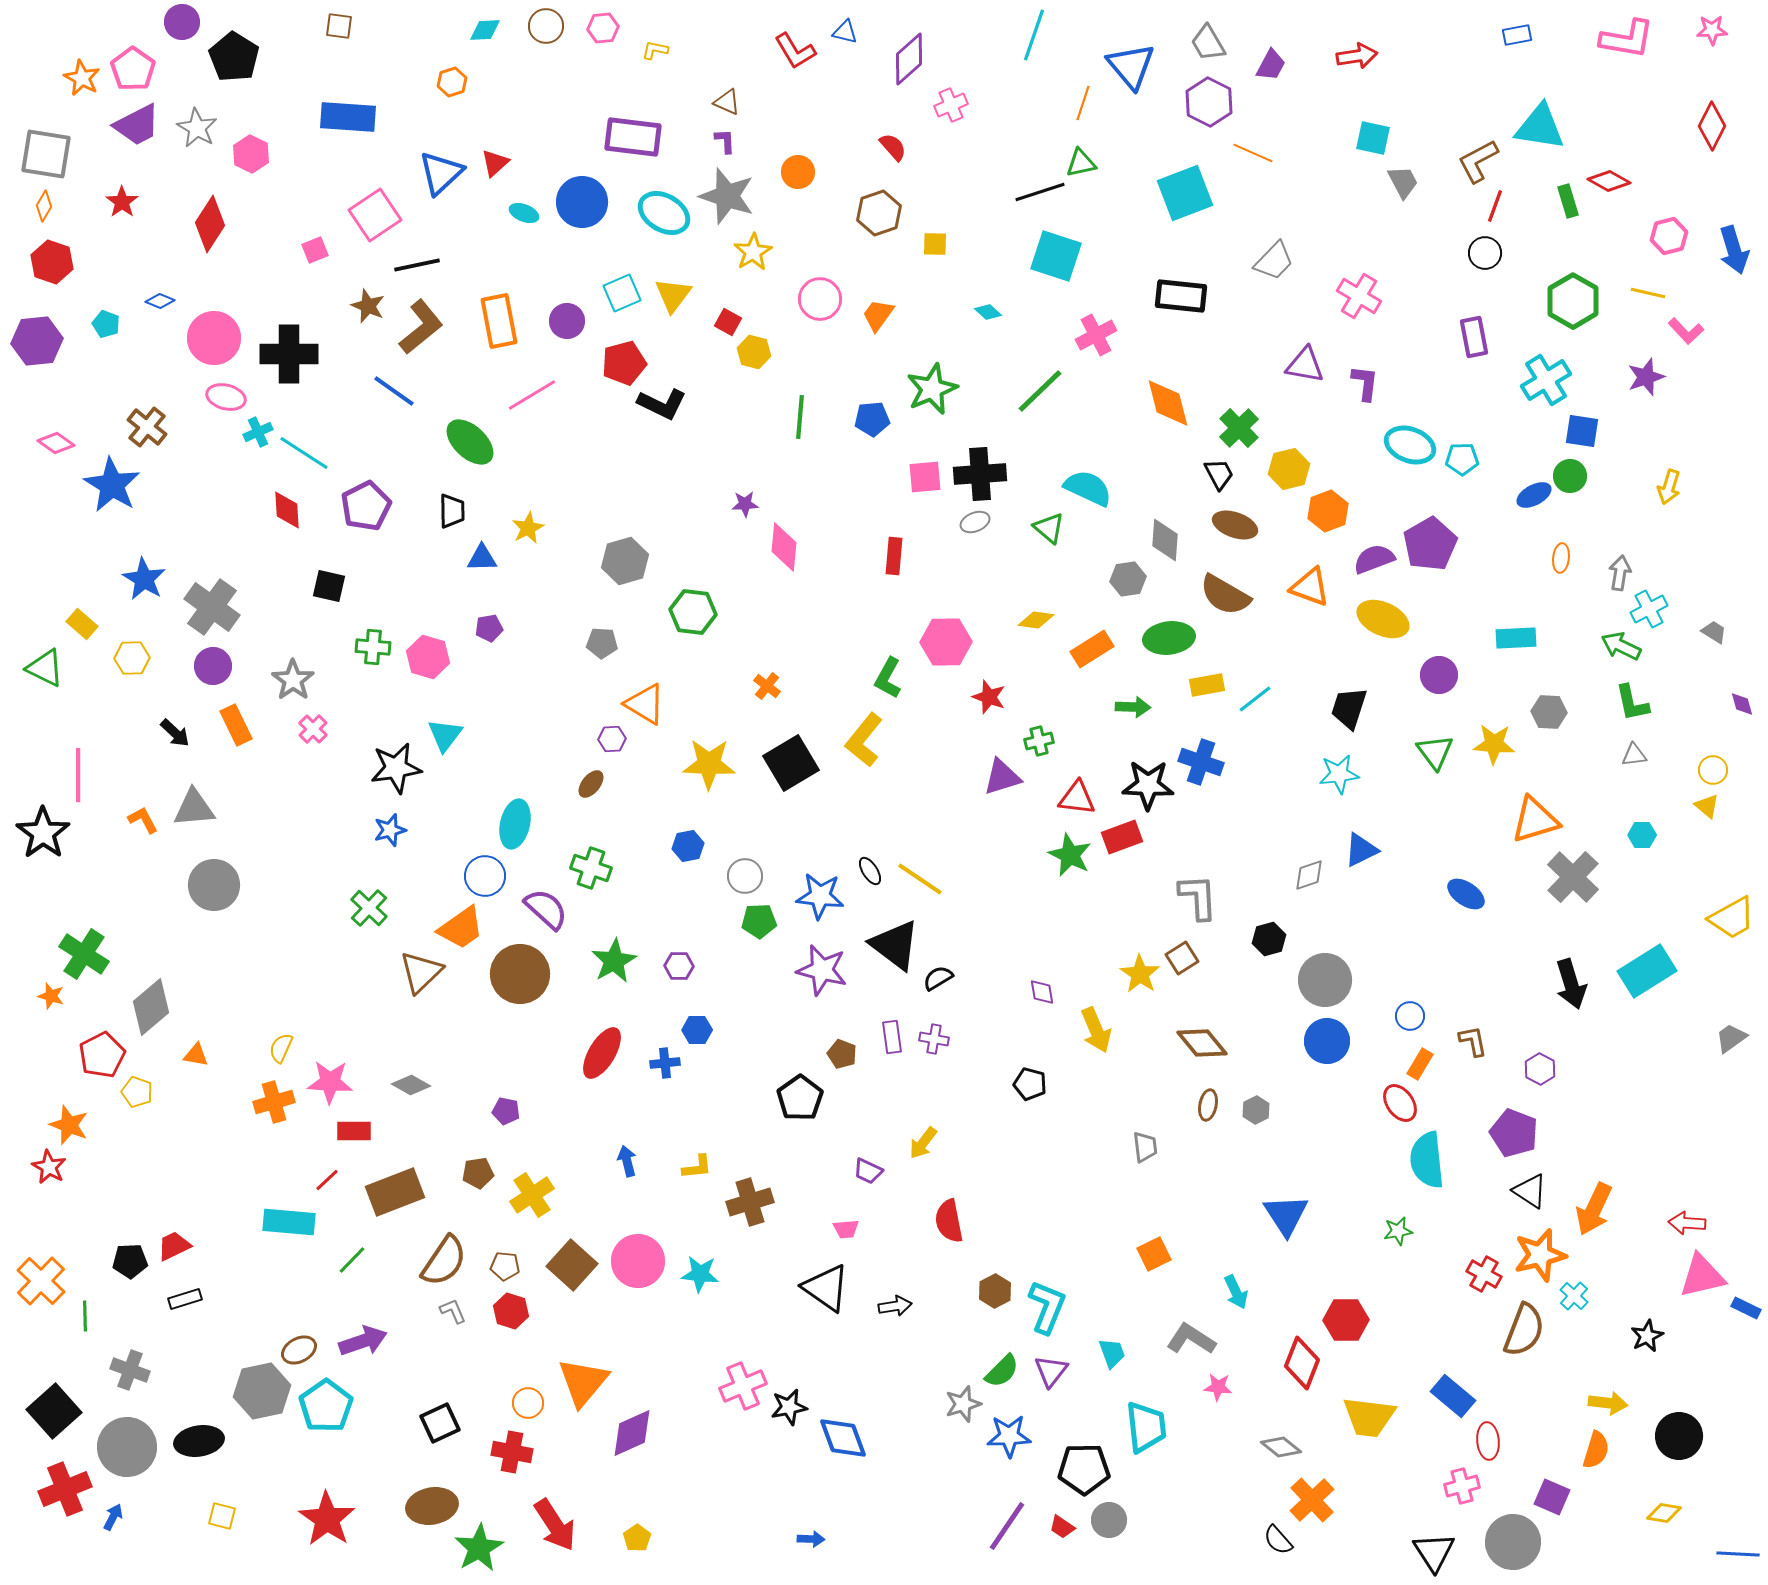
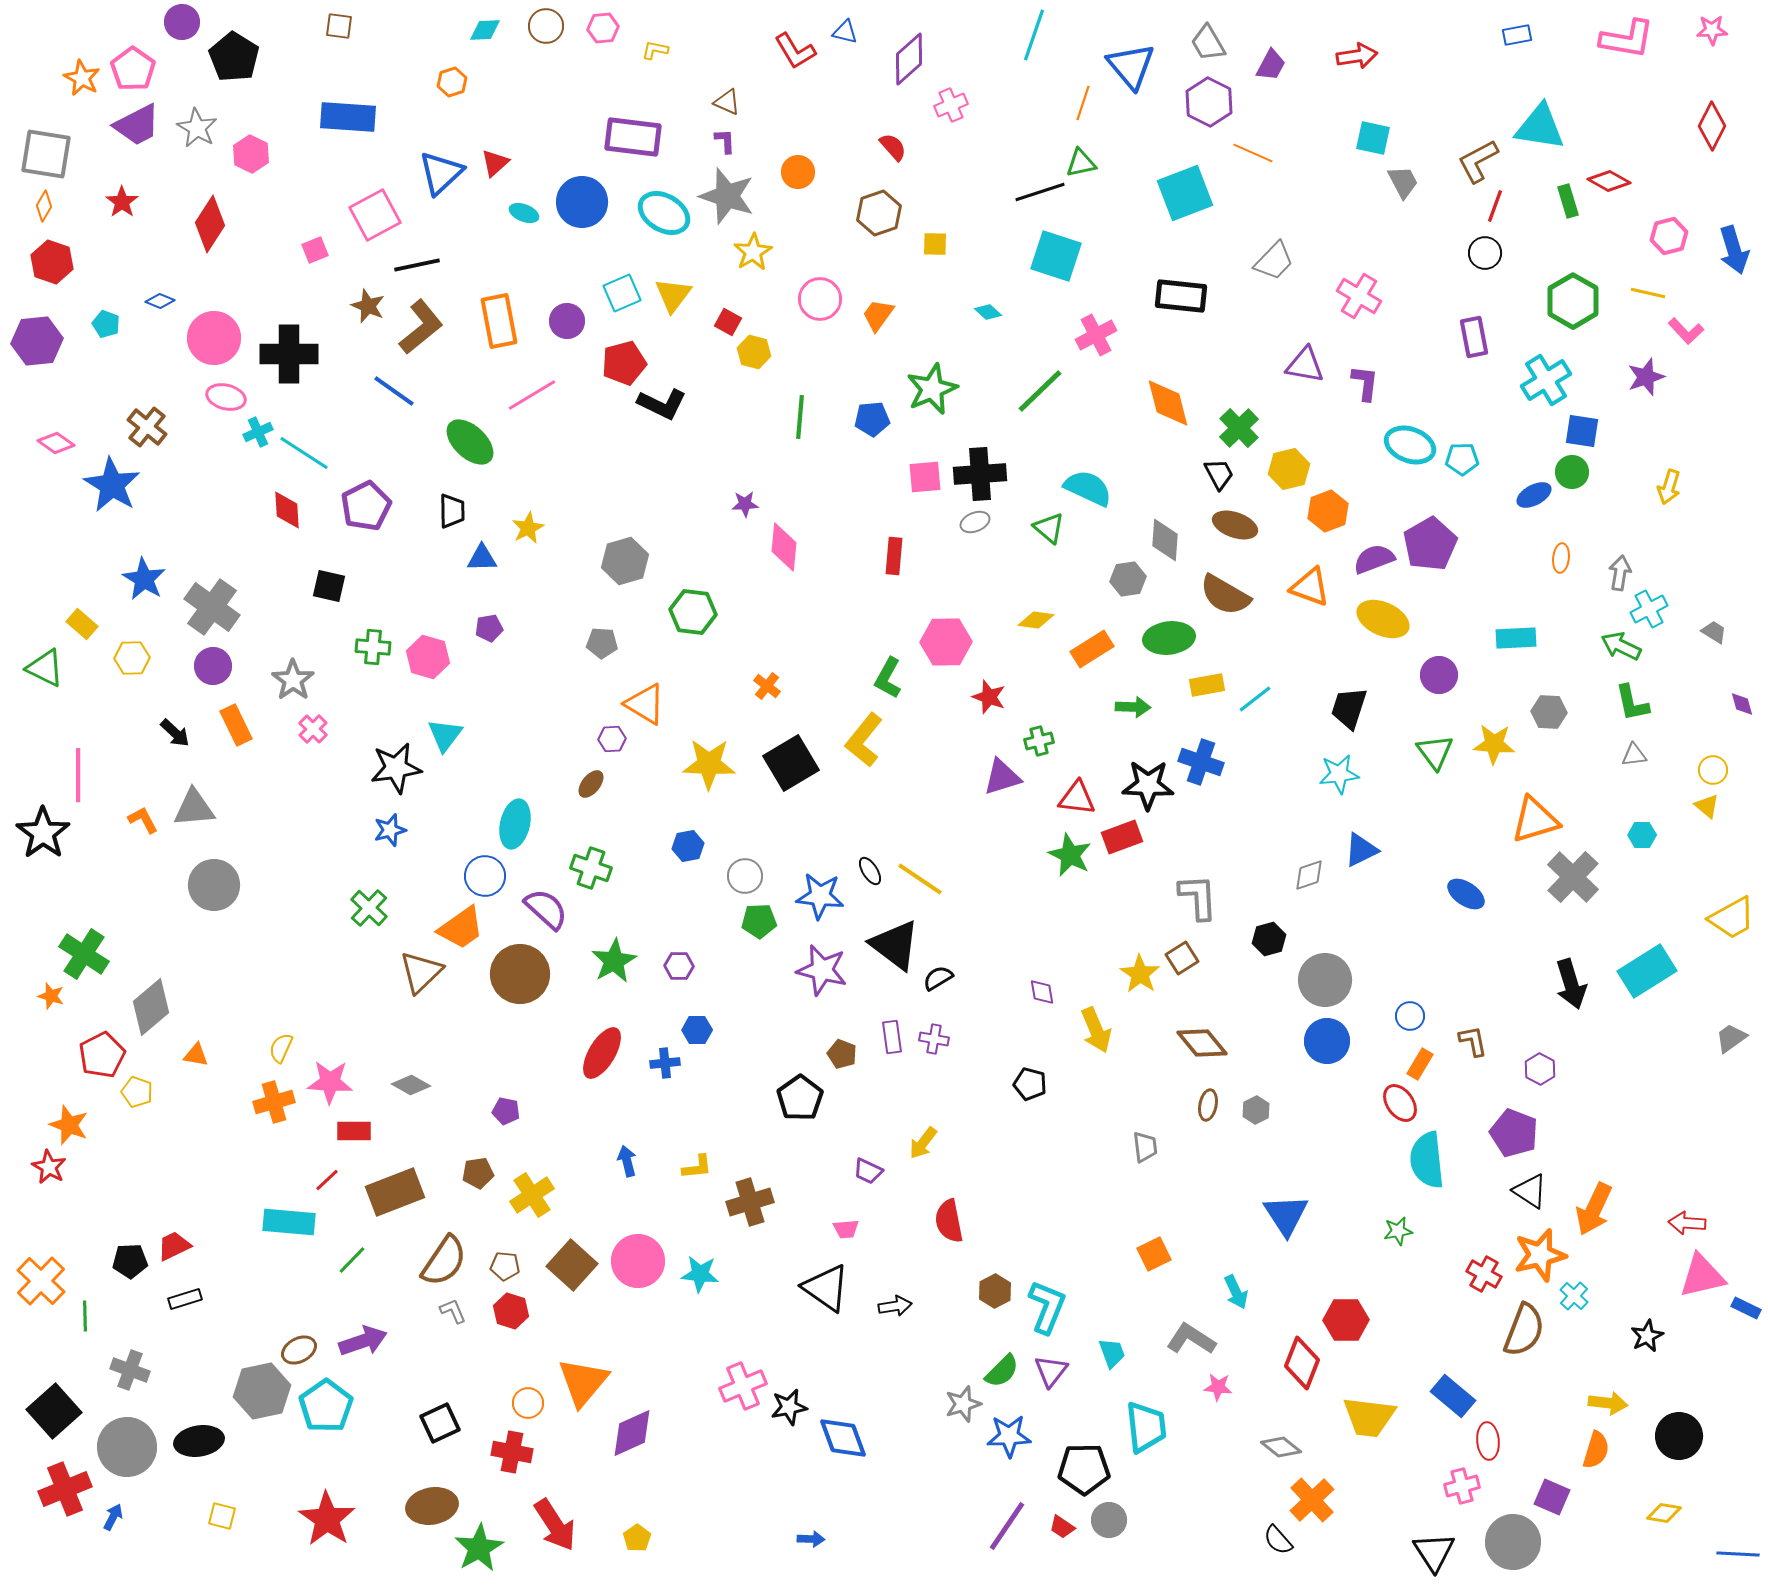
pink square at (375, 215): rotated 6 degrees clockwise
green circle at (1570, 476): moved 2 px right, 4 px up
